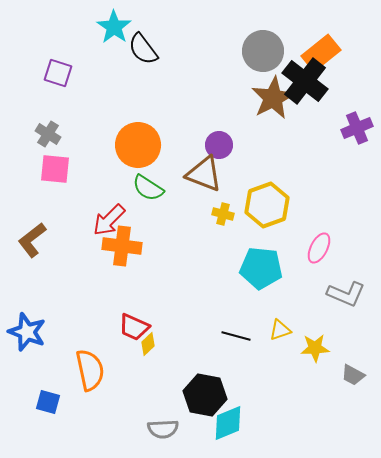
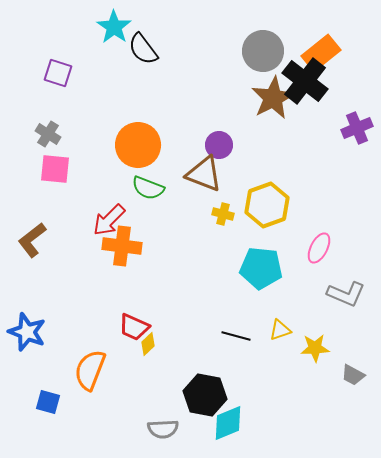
green semicircle: rotated 12 degrees counterclockwise
orange semicircle: rotated 147 degrees counterclockwise
